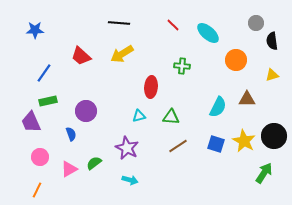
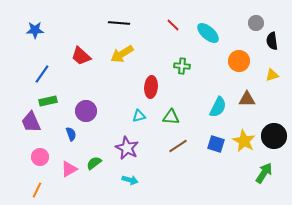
orange circle: moved 3 px right, 1 px down
blue line: moved 2 px left, 1 px down
